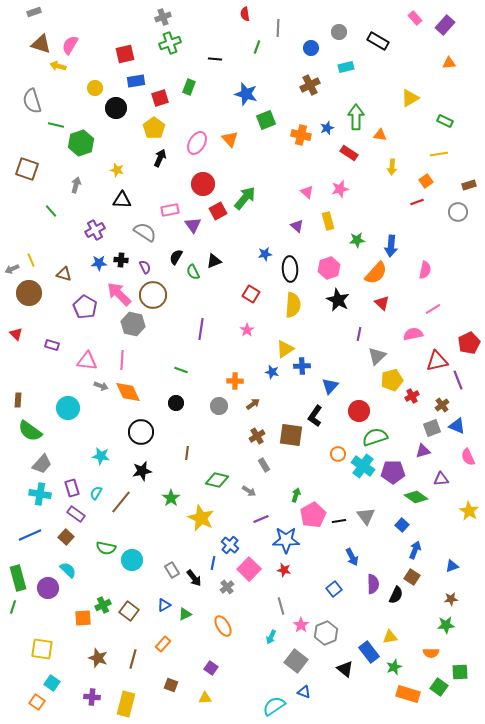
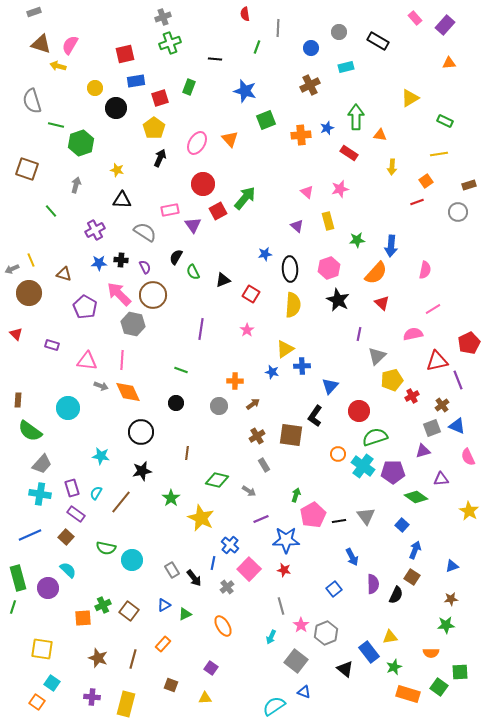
blue star at (246, 94): moved 1 px left, 3 px up
orange cross at (301, 135): rotated 18 degrees counterclockwise
black triangle at (214, 261): moved 9 px right, 19 px down
